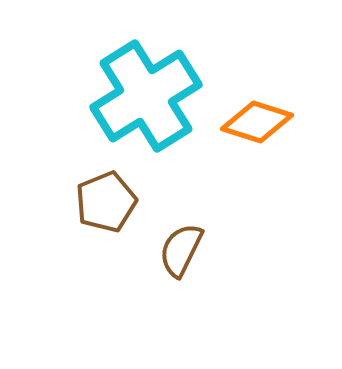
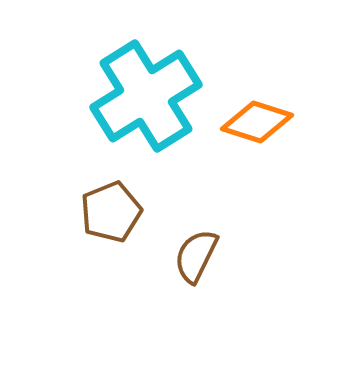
brown pentagon: moved 5 px right, 10 px down
brown semicircle: moved 15 px right, 6 px down
